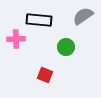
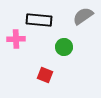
green circle: moved 2 px left
